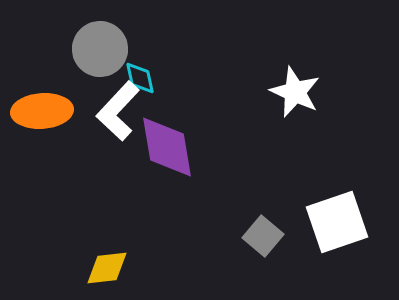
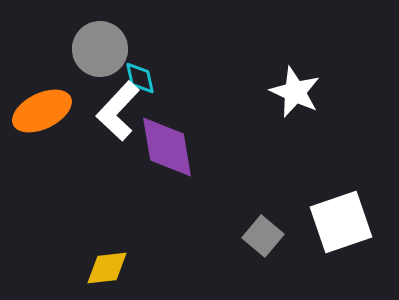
orange ellipse: rotated 22 degrees counterclockwise
white square: moved 4 px right
